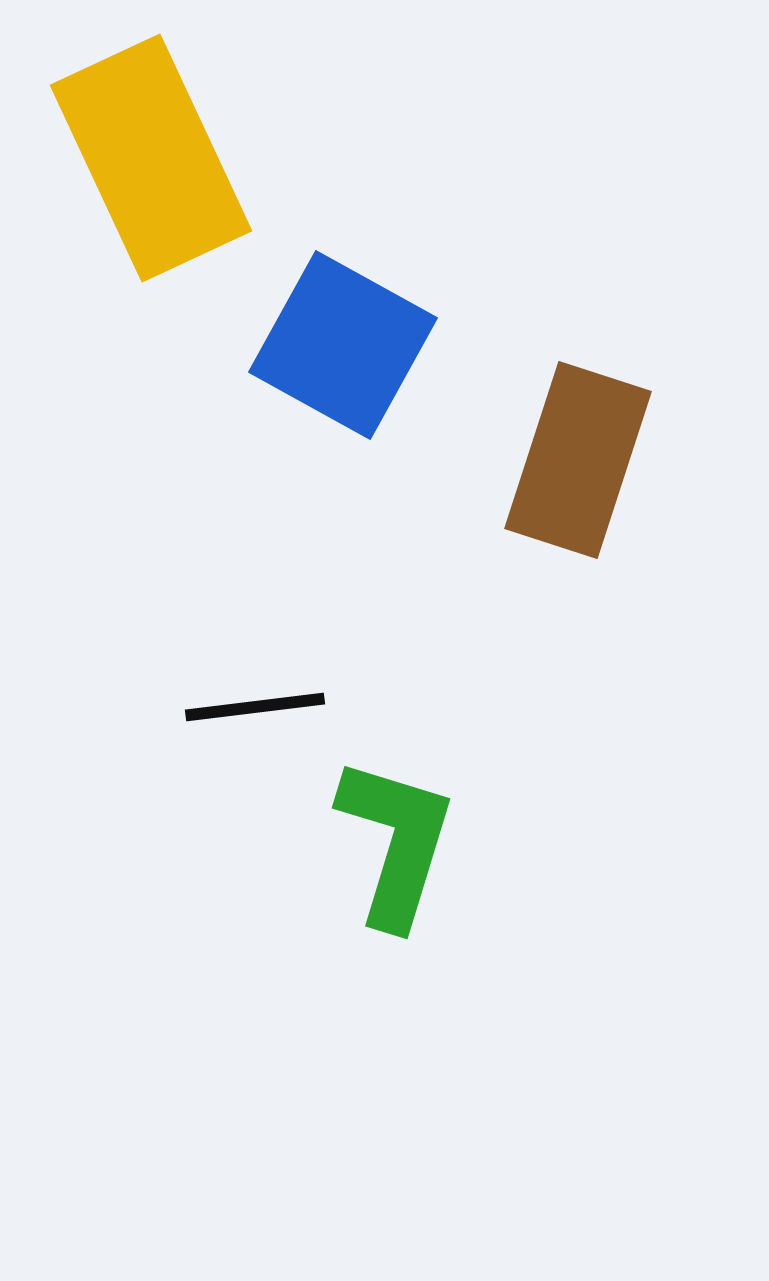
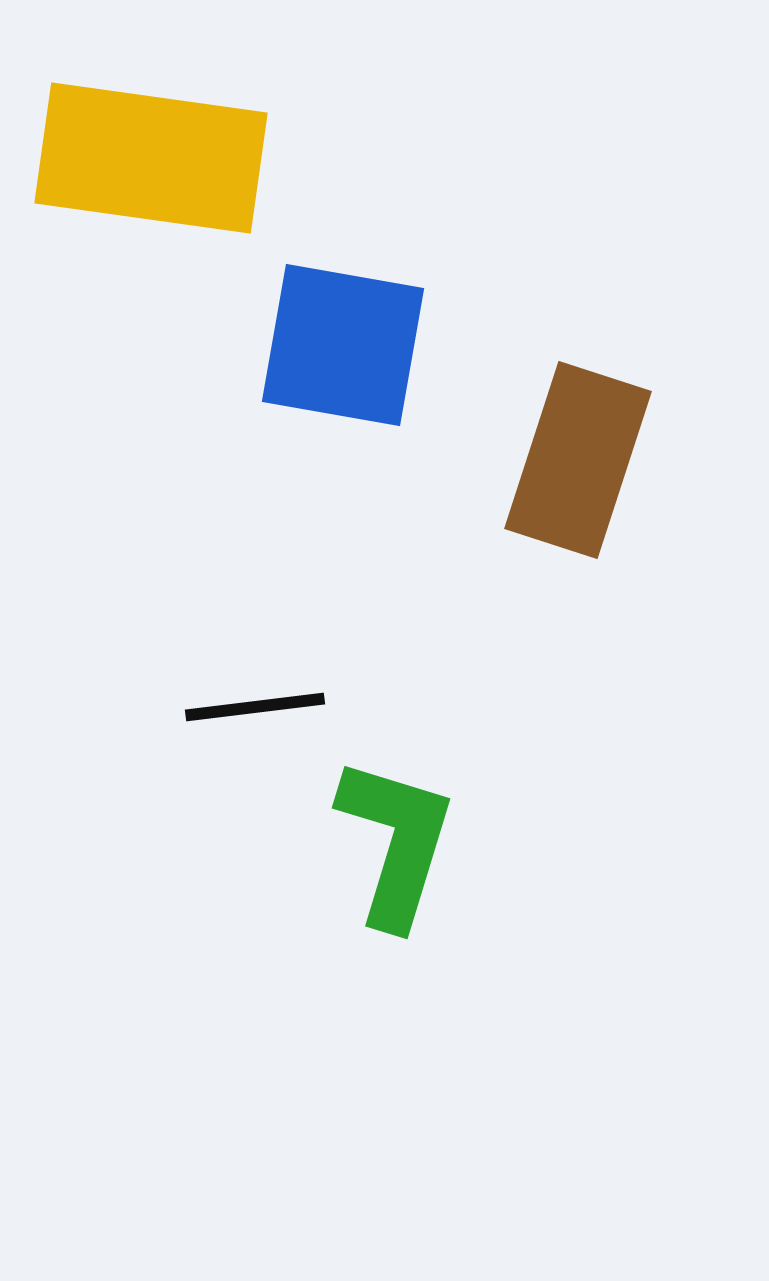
yellow rectangle: rotated 57 degrees counterclockwise
blue square: rotated 19 degrees counterclockwise
